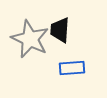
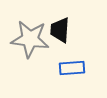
gray star: rotated 18 degrees counterclockwise
